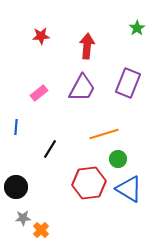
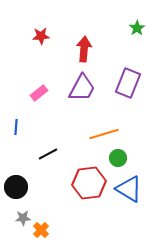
red arrow: moved 3 px left, 3 px down
black line: moved 2 px left, 5 px down; rotated 30 degrees clockwise
green circle: moved 1 px up
